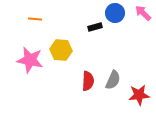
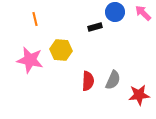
blue circle: moved 1 px up
orange line: rotated 72 degrees clockwise
